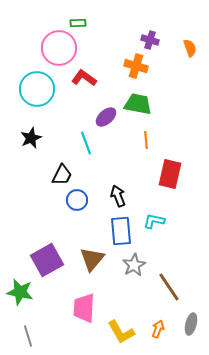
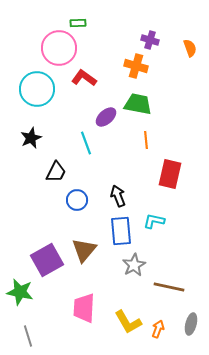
black trapezoid: moved 6 px left, 3 px up
brown triangle: moved 8 px left, 9 px up
brown line: rotated 44 degrees counterclockwise
yellow L-shape: moved 7 px right, 10 px up
